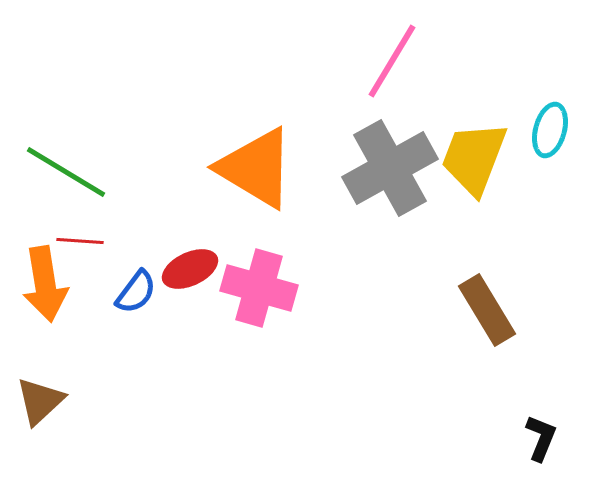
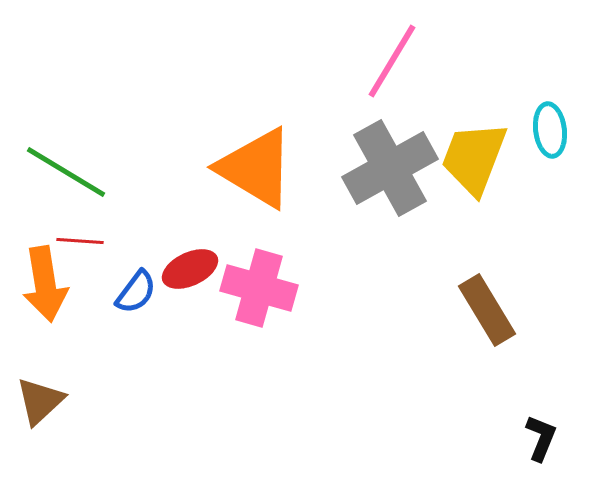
cyan ellipse: rotated 22 degrees counterclockwise
